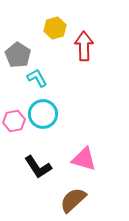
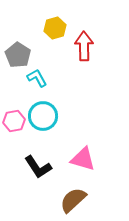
cyan circle: moved 2 px down
pink triangle: moved 1 px left
